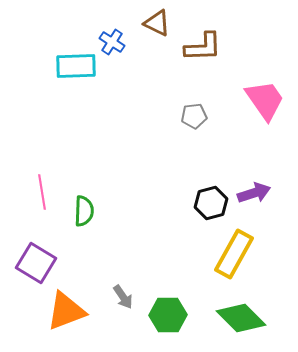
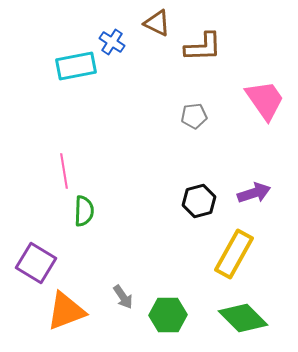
cyan rectangle: rotated 9 degrees counterclockwise
pink line: moved 22 px right, 21 px up
black hexagon: moved 12 px left, 2 px up
green diamond: moved 2 px right
